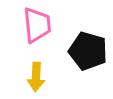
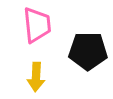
black pentagon: rotated 15 degrees counterclockwise
